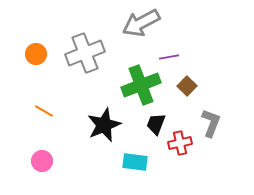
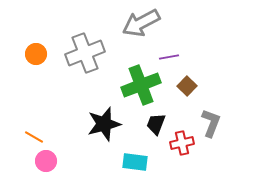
orange line: moved 10 px left, 26 px down
black star: moved 1 px up; rotated 8 degrees clockwise
red cross: moved 2 px right
pink circle: moved 4 px right
